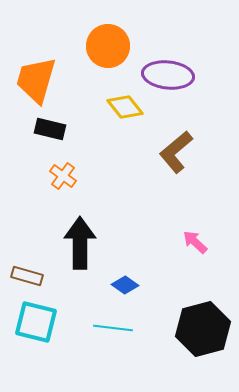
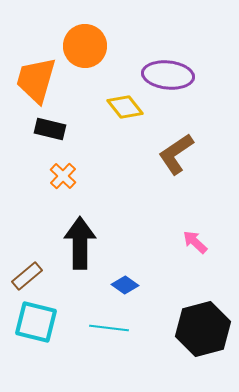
orange circle: moved 23 px left
brown L-shape: moved 2 px down; rotated 6 degrees clockwise
orange cross: rotated 8 degrees clockwise
brown rectangle: rotated 56 degrees counterclockwise
cyan line: moved 4 px left
